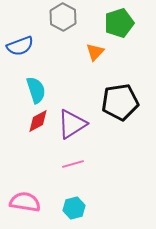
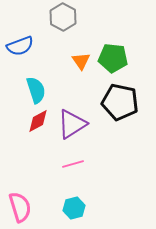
green pentagon: moved 6 px left, 35 px down; rotated 24 degrees clockwise
orange triangle: moved 14 px left, 9 px down; rotated 18 degrees counterclockwise
black pentagon: rotated 21 degrees clockwise
pink semicircle: moved 5 px left, 5 px down; rotated 64 degrees clockwise
